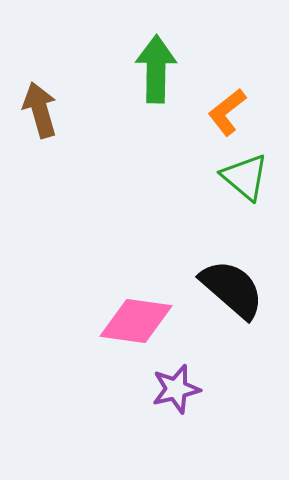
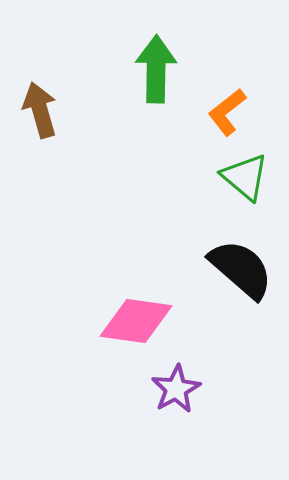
black semicircle: moved 9 px right, 20 px up
purple star: rotated 15 degrees counterclockwise
